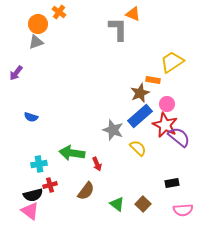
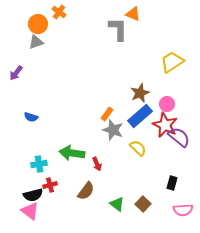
orange rectangle: moved 46 px left, 34 px down; rotated 64 degrees counterclockwise
black rectangle: rotated 64 degrees counterclockwise
